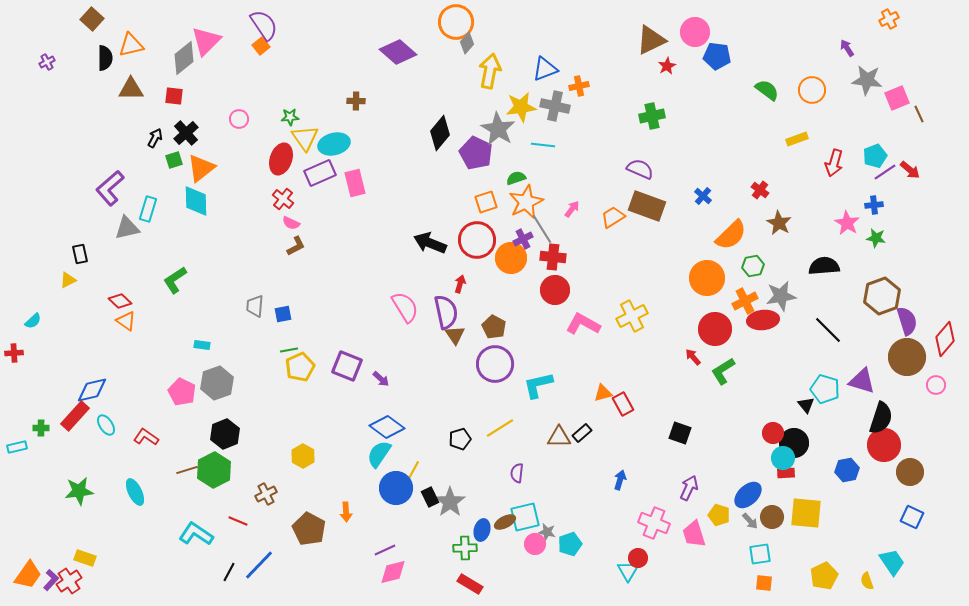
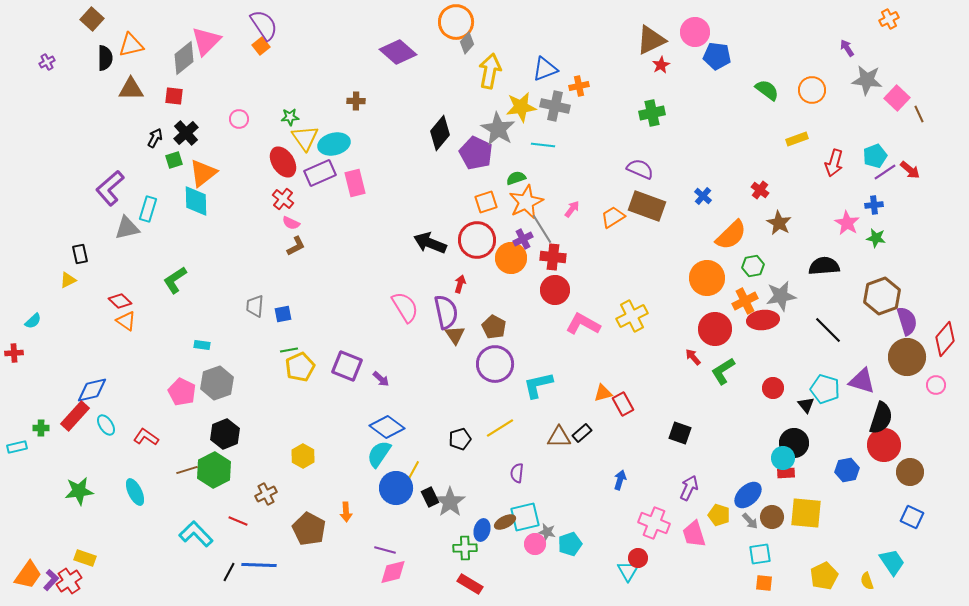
red star at (667, 66): moved 6 px left, 1 px up
pink square at (897, 98): rotated 25 degrees counterclockwise
green cross at (652, 116): moved 3 px up
red ellipse at (281, 159): moved 2 px right, 3 px down; rotated 52 degrees counterclockwise
orange triangle at (201, 168): moved 2 px right, 5 px down
red circle at (773, 433): moved 45 px up
cyan L-shape at (196, 534): rotated 12 degrees clockwise
purple line at (385, 550): rotated 40 degrees clockwise
blue line at (259, 565): rotated 48 degrees clockwise
